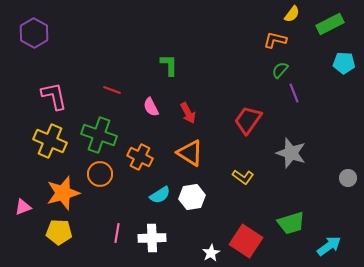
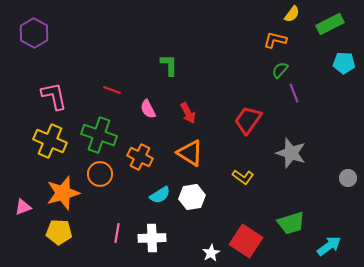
pink semicircle: moved 3 px left, 2 px down
